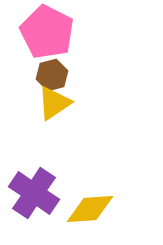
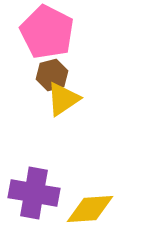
yellow triangle: moved 9 px right, 4 px up
purple cross: rotated 24 degrees counterclockwise
